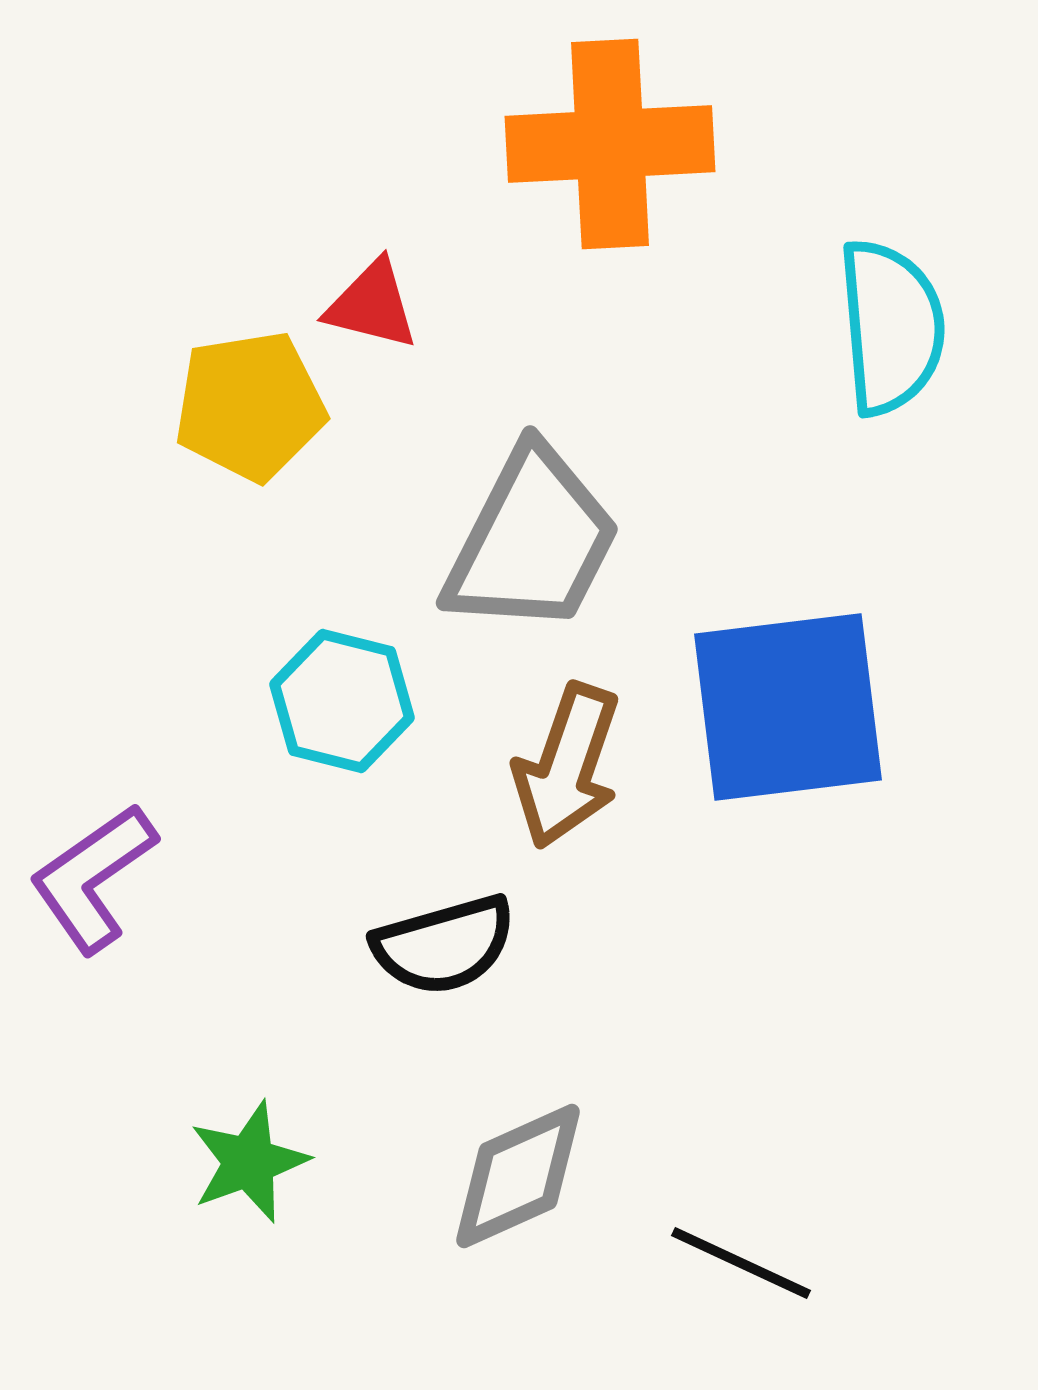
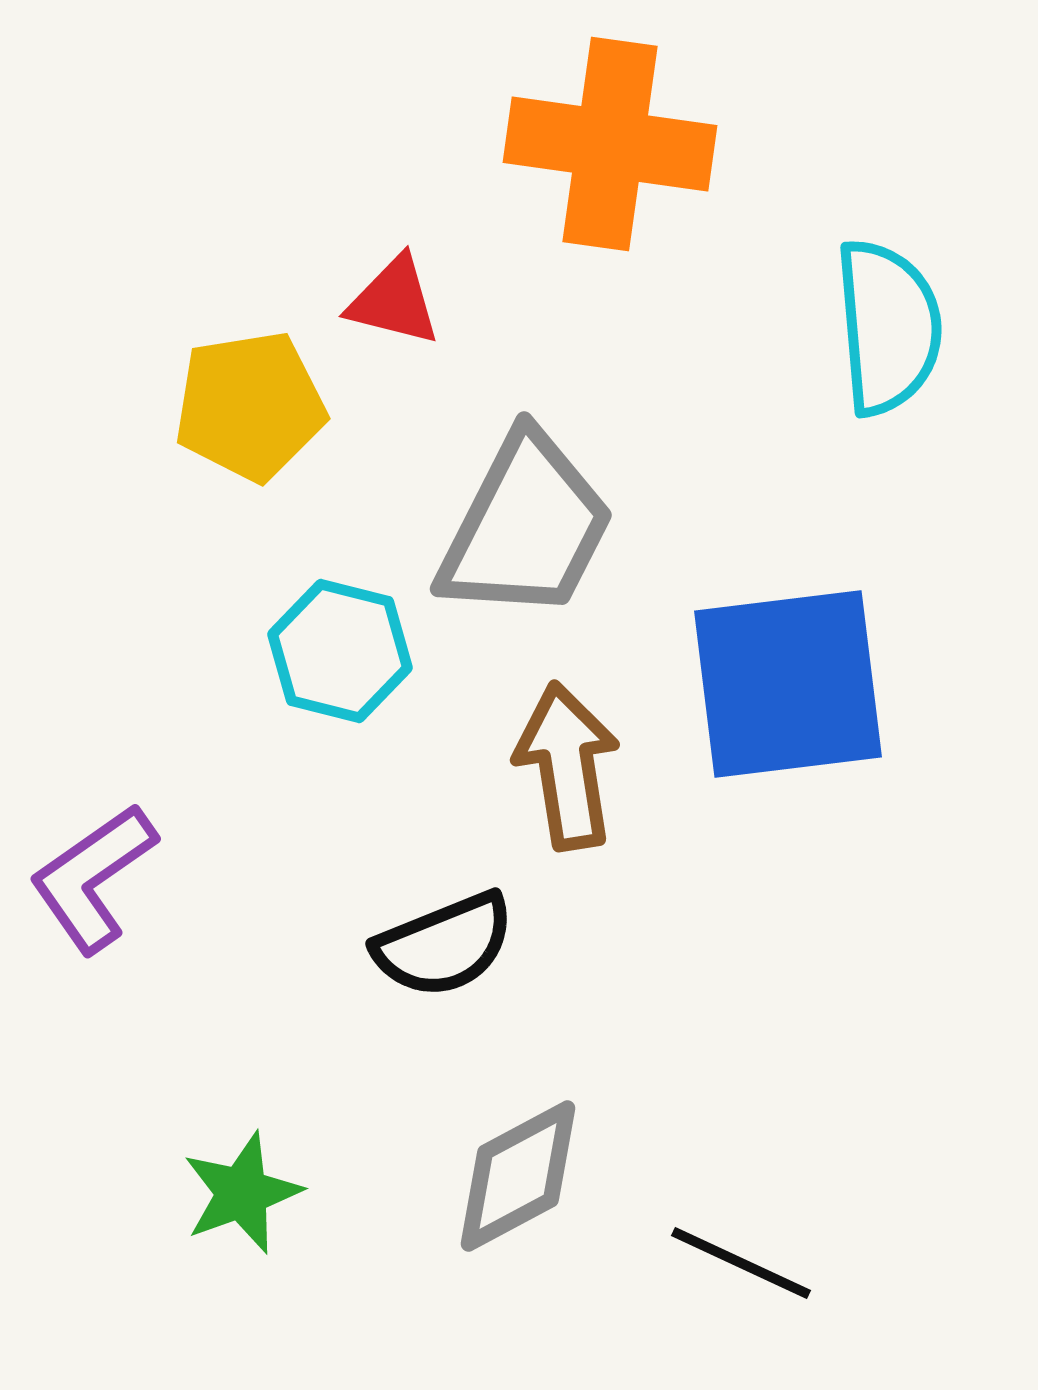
orange cross: rotated 11 degrees clockwise
red triangle: moved 22 px right, 4 px up
cyan semicircle: moved 3 px left
gray trapezoid: moved 6 px left, 14 px up
cyan hexagon: moved 2 px left, 50 px up
blue square: moved 23 px up
brown arrow: rotated 152 degrees clockwise
black semicircle: rotated 6 degrees counterclockwise
green star: moved 7 px left, 31 px down
gray diamond: rotated 4 degrees counterclockwise
